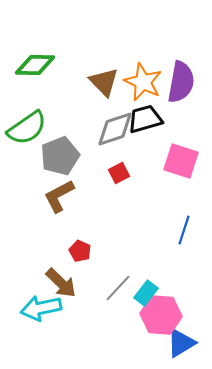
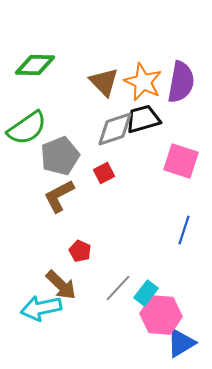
black trapezoid: moved 2 px left
red square: moved 15 px left
brown arrow: moved 2 px down
